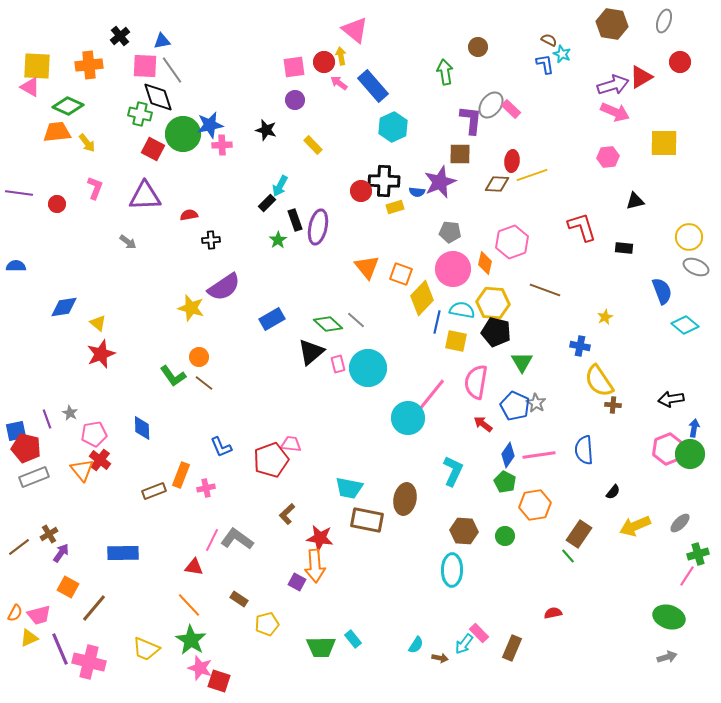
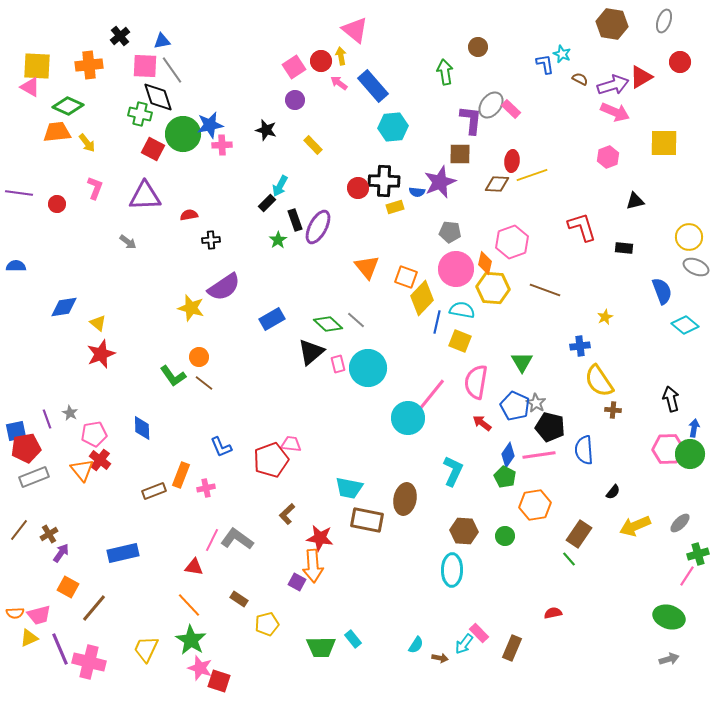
brown semicircle at (549, 40): moved 31 px right, 39 px down
red circle at (324, 62): moved 3 px left, 1 px up
pink square at (294, 67): rotated 25 degrees counterclockwise
cyan hexagon at (393, 127): rotated 20 degrees clockwise
pink hexagon at (608, 157): rotated 15 degrees counterclockwise
red circle at (361, 191): moved 3 px left, 3 px up
purple ellipse at (318, 227): rotated 16 degrees clockwise
pink circle at (453, 269): moved 3 px right
orange square at (401, 274): moved 5 px right, 3 px down
yellow hexagon at (493, 303): moved 15 px up
black pentagon at (496, 332): moved 54 px right, 95 px down
yellow square at (456, 341): moved 4 px right; rotated 10 degrees clockwise
blue cross at (580, 346): rotated 18 degrees counterclockwise
black arrow at (671, 399): rotated 85 degrees clockwise
brown cross at (613, 405): moved 5 px down
red arrow at (483, 424): moved 1 px left, 1 px up
red pentagon at (26, 448): rotated 24 degrees counterclockwise
pink hexagon at (668, 449): rotated 20 degrees clockwise
green pentagon at (505, 482): moved 5 px up
brown line at (19, 547): moved 17 px up; rotated 15 degrees counterclockwise
blue rectangle at (123, 553): rotated 12 degrees counterclockwise
green line at (568, 556): moved 1 px right, 3 px down
orange arrow at (315, 566): moved 2 px left
orange semicircle at (15, 613): rotated 60 degrees clockwise
yellow trapezoid at (146, 649): rotated 92 degrees clockwise
gray arrow at (667, 657): moved 2 px right, 2 px down
